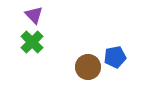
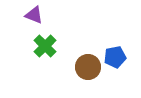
purple triangle: rotated 24 degrees counterclockwise
green cross: moved 13 px right, 4 px down
